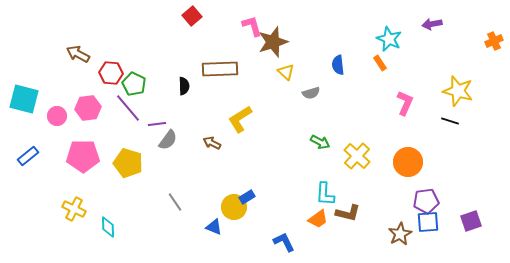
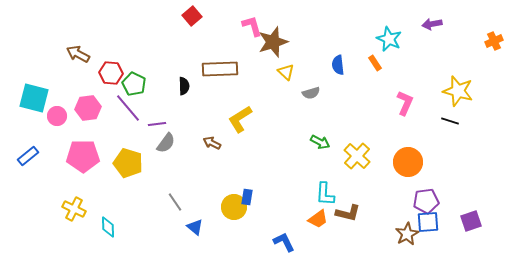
orange rectangle at (380, 63): moved 5 px left
cyan square at (24, 99): moved 10 px right, 1 px up
gray semicircle at (168, 140): moved 2 px left, 3 px down
blue rectangle at (247, 197): rotated 49 degrees counterclockwise
blue triangle at (214, 227): moved 19 px left; rotated 18 degrees clockwise
brown star at (400, 234): moved 7 px right
